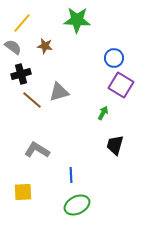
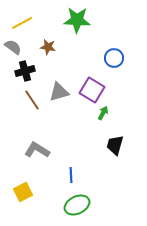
yellow line: rotated 20 degrees clockwise
brown star: moved 3 px right, 1 px down
black cross: moved 4 px right, 3 px up
purple square: moved 29 px left, 5 px down
brown line: rotated 15 degrees clockwise
yellow square: rotated 24 degrees counterclockwise
